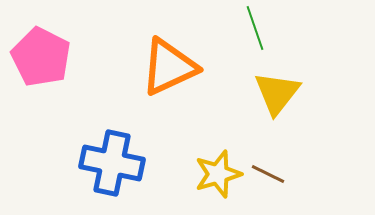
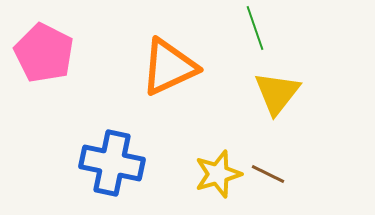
pink pentagon: moved 3 px right, 4 px up
